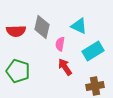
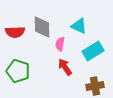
gray diamond: rotated 15 degrees counterclockwise
red semicircle: moved 1 px left, 1 px down
